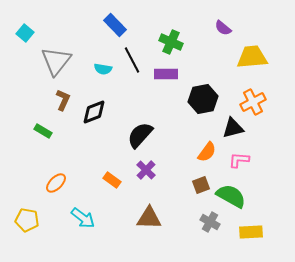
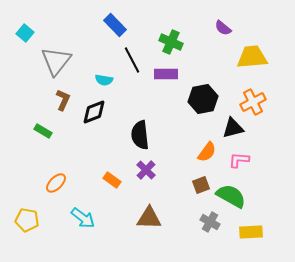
cyan semicircle: moved 1 px right, 11 px down
black semicircle: rotated 48 degrees counterclockwise
